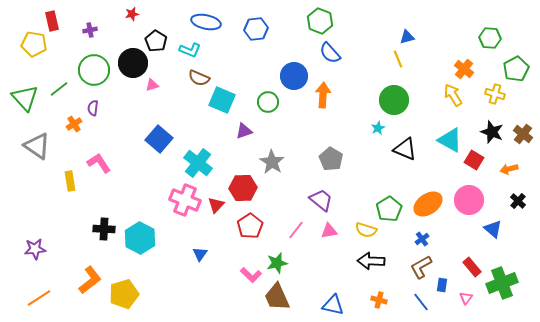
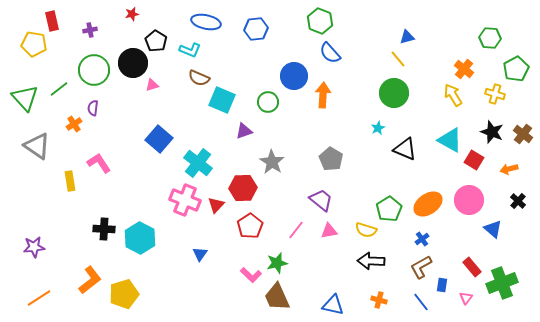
yellow line at (398, 59): rotated 18 degrees counterclockwise
green circle at (394, 100): moved 7 px up
purple star at (35, 249): moved 1 px left, 2 px up
